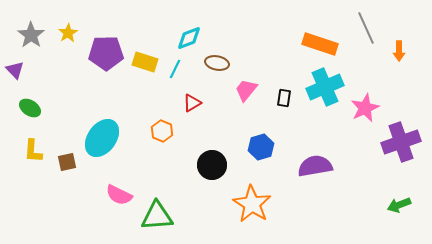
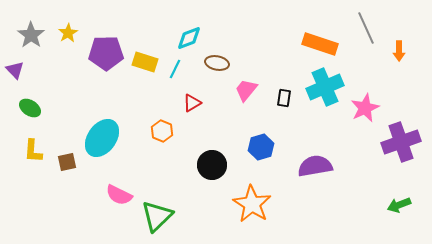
green triangle: rotated 40 degrees counterclockwise
